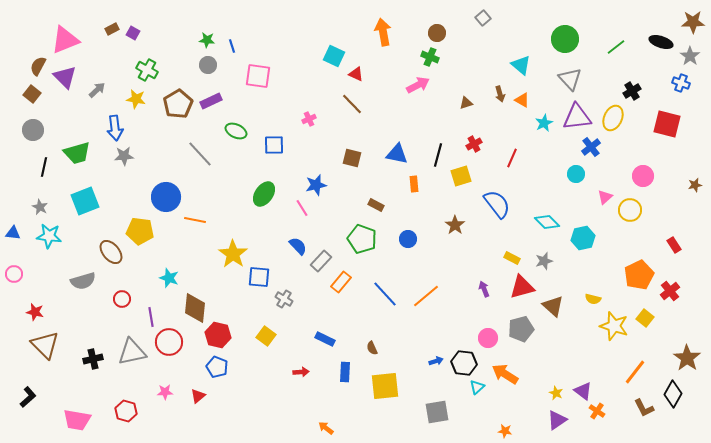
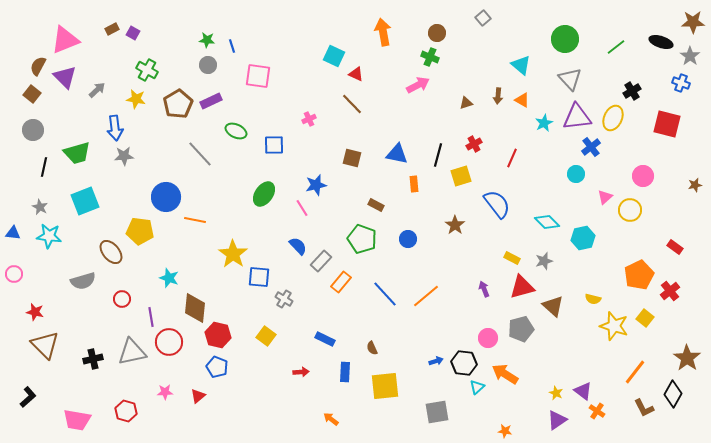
brown arrow at (500, 94): moved 2 px left, 2 px down; rotated 21 degrees clockwise
red rectangle at (674, 245): moved 1 px right, 2 px down; rotated 21 degrees counterclockwise
orange arrow at (326, 428): moved 5 px right, 9 px up
